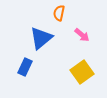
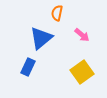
orange semicircle: moved 2 px left
blue rectangle: moved 3 px right
